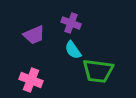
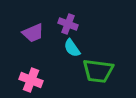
purple cross: moved 3 px left, 1 px down
purple trapezoid: moved 1 px left, 2 px up
cyan semicircle: moved 1 px left, 2 px up
